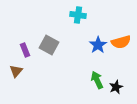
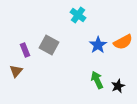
cyan cross: rotated 28 degrees clockwise
orange semicircle: moved 2 px right; rotated 12 degrees counterclockwise
black star: moved 2 px right, 1 px up
